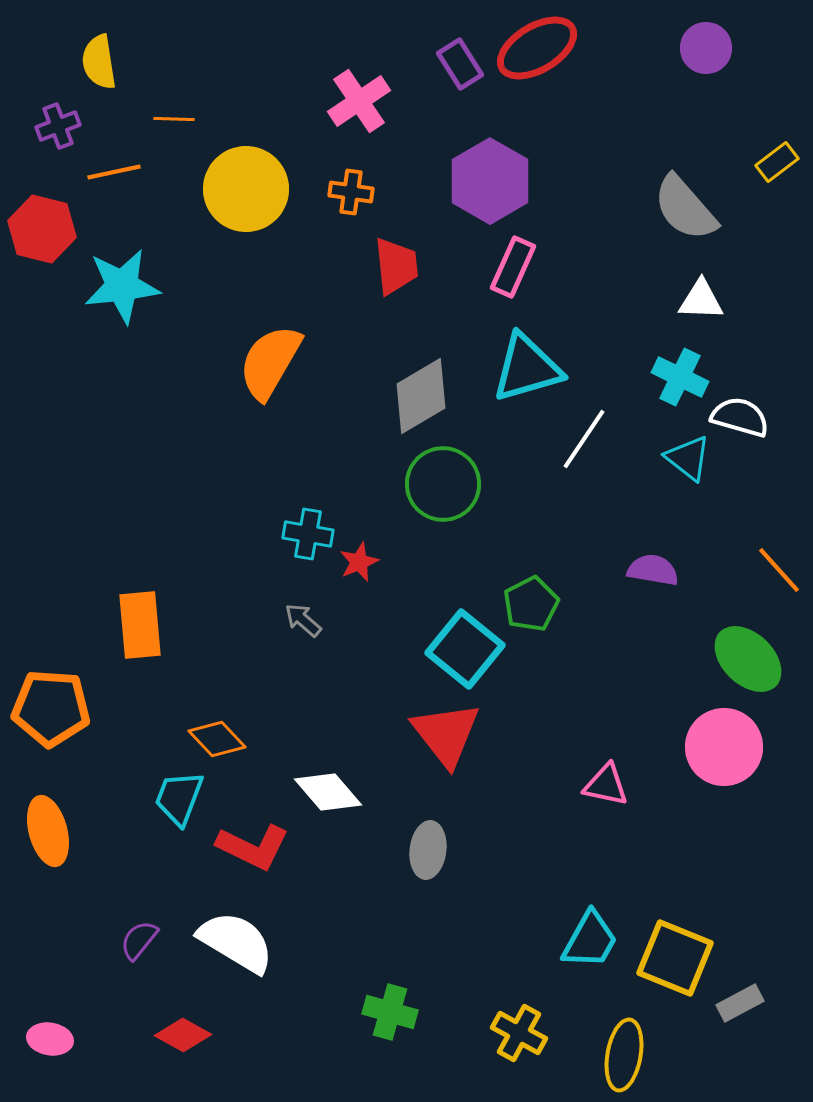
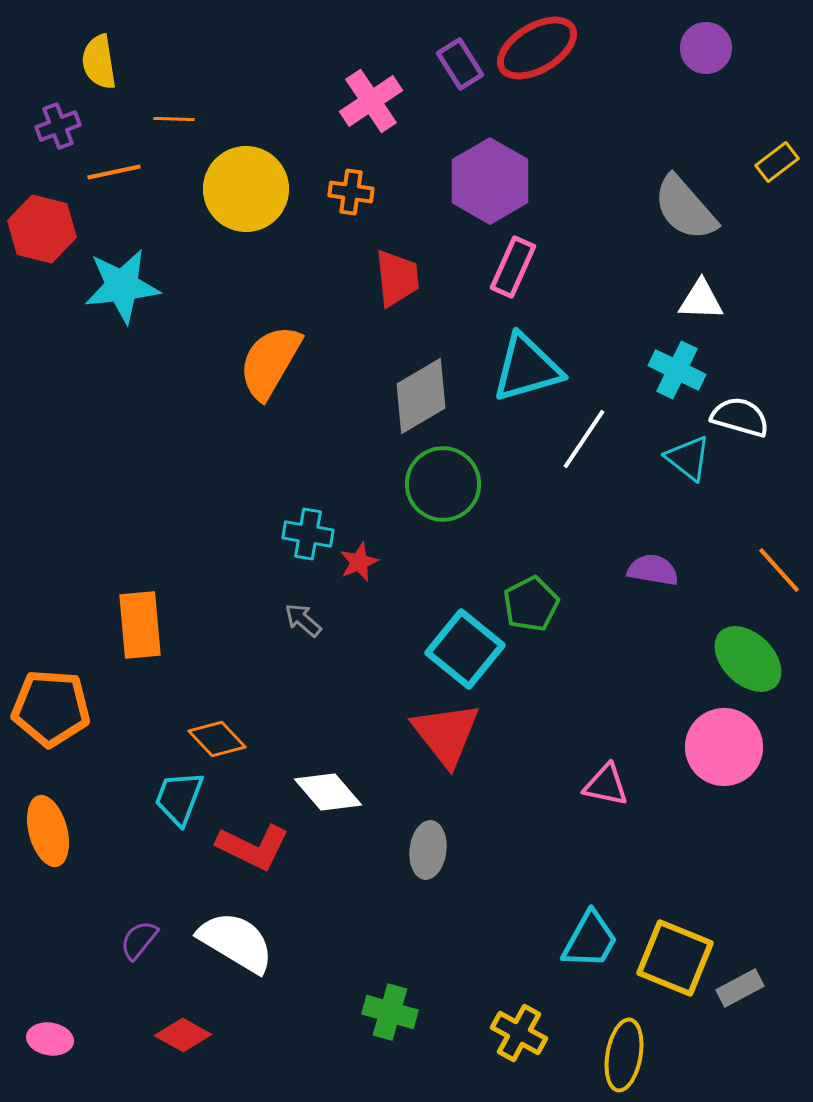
pink cross at (359, 101): moved 12 px right
red trapezoid at (396, 266): moved 1 px right, 12 px down
cyan cross at (680, 377): moved 3 px left, 7 px up
gray rectangle at (740, 1003): moved 15 px up
